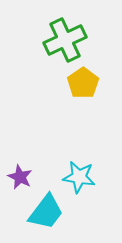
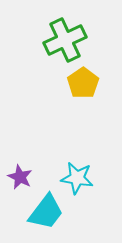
cyan star: moved 2 px left, 1 px down
